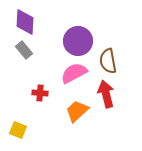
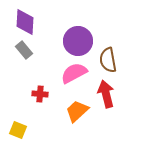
brown semicircle: moved 1 px up
red cross: moved 1 px down
